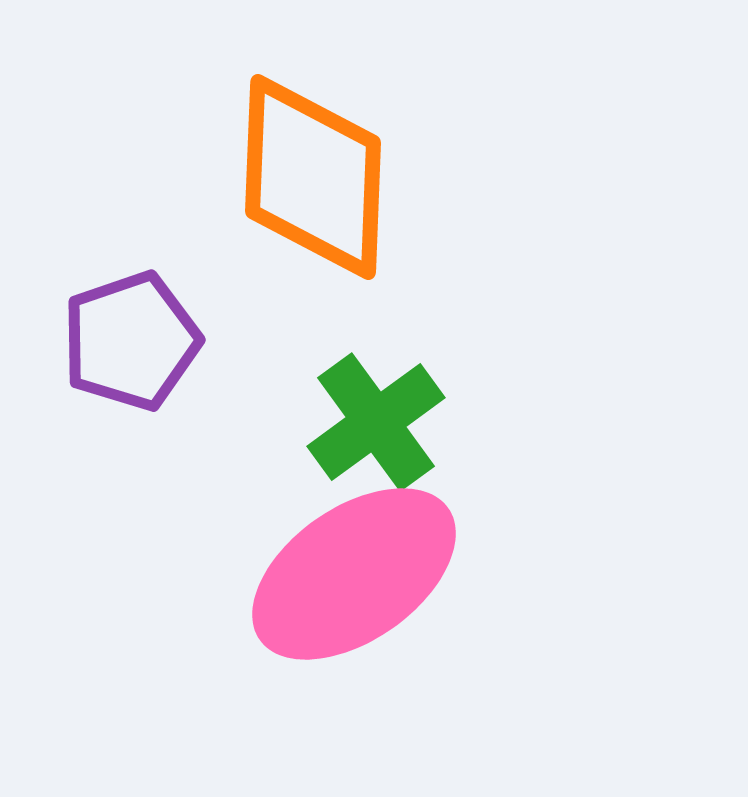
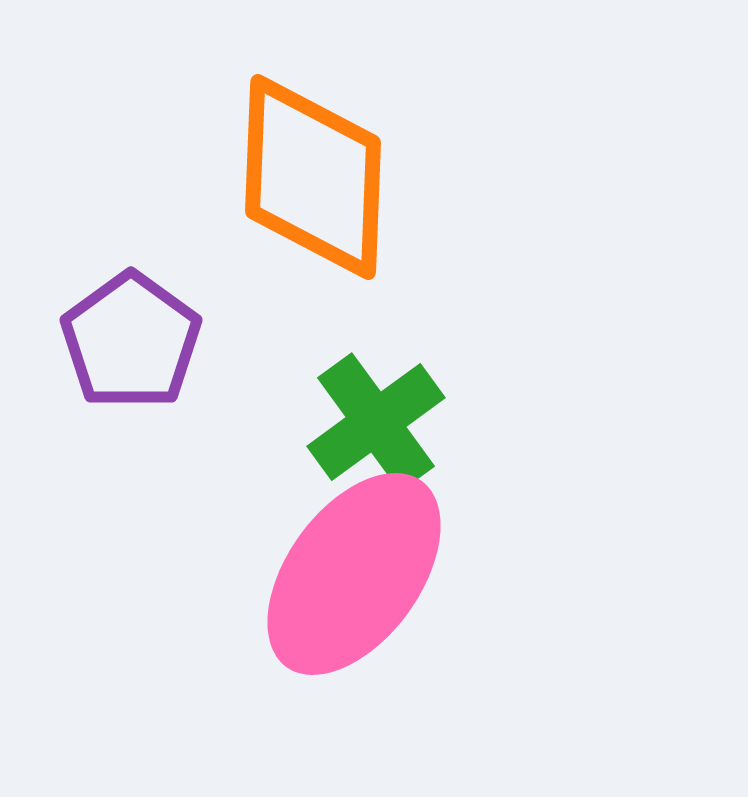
purple pentagon: rotated 17 degrees counterclockwise
pink ellipse: rotated 19 degrees counterclockwise
